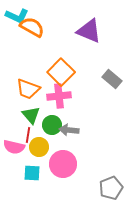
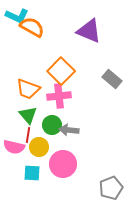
orange square: moved 1 px up
green triangle: moved 3 px left
